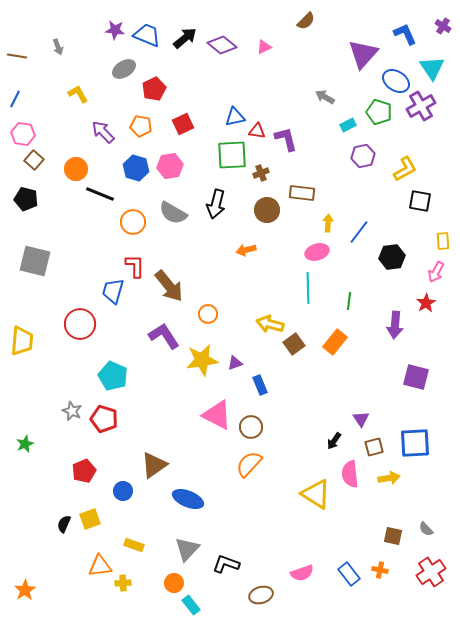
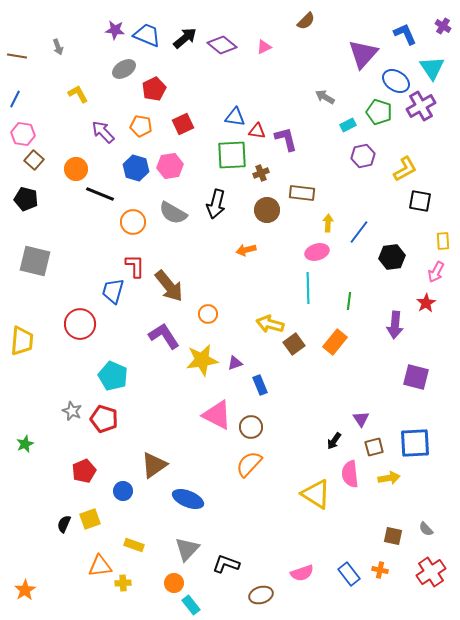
blue triangle at (235, 117): rotated 20 degrees clockwise
